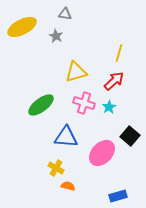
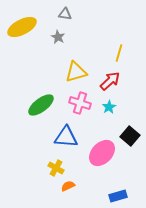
gray star: moved 2 px right, 1 px down
red arrow: moved 4 px left
pink cross: moved 4 px left
orange semicircle: rotated 40 degrees counterclockwise
